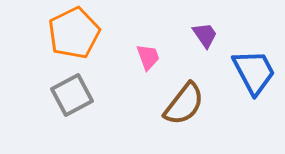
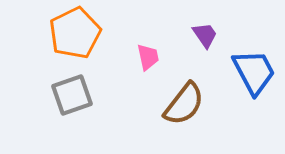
orange pentagon: moved 1 px right
pink trapezoid: rotated 8 degrees clockwise
gray square: rotated 9 degrees clockwise
